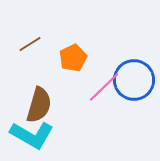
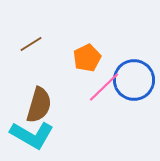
brown line: moved 1 px right
orange pentagon: moved 14 px right
